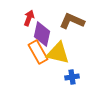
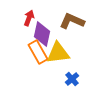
yellow triangle: rotated 20 degrees counterclockwise
blue cross: moved 2 px down; rotated 32 degrees counterclockwise
